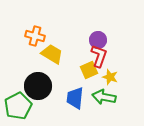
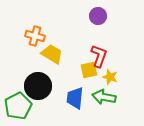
purple circle: moved 24 px up
yellow square: rotated 12 degrees clockwise
